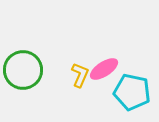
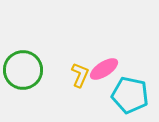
cyan pentagon: moved 2 px left, 3 px down
